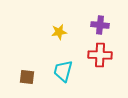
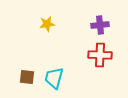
purple cross: rotated 12 degrees counterclockwise
yellow star: moved 12 px left, 8 px up
cyan trapezoid: moved 9 px left, 7 px down
